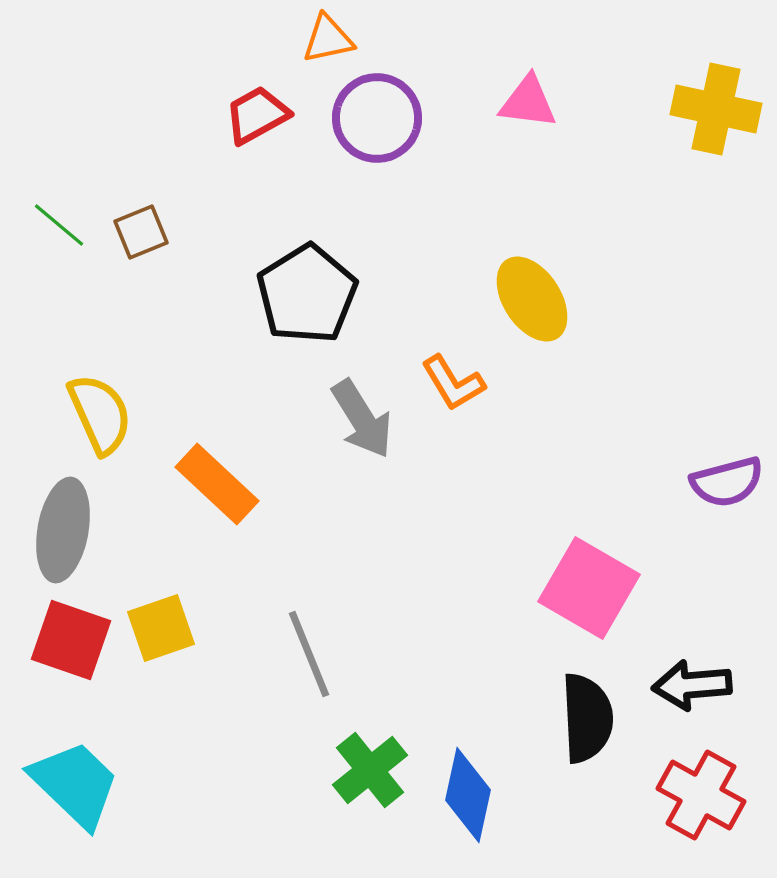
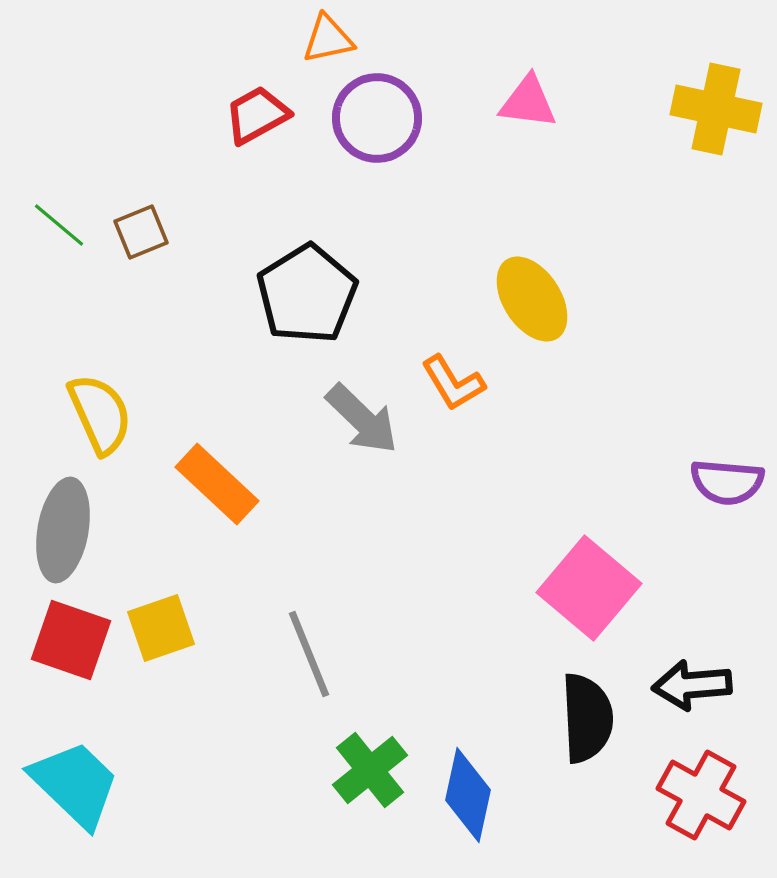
gray arrow: rotated 14 degrees counterclockwise
purple semicircle: rotated 20 degrees clockwise
pink square: rotated 10 degrees clockwise
